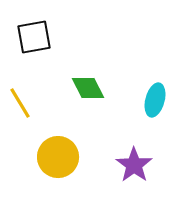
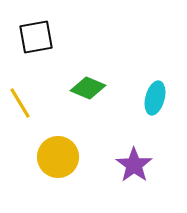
black square: moved 2 px right
green diamond: rotated 40 degrees counterclockwise
cyan ellipse: moved 2 px up
